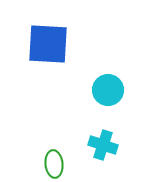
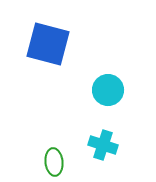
blue square: rotated 12 degrees clockwise
green ellipse: moved 2 px up
